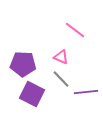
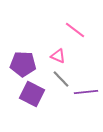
pink triangle: moved 3 px left, 1 px up
